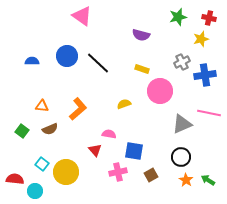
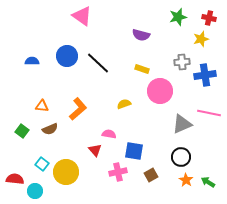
gray cross: rotated 21 degrees clockwise
green arrow: moved 2 px down
